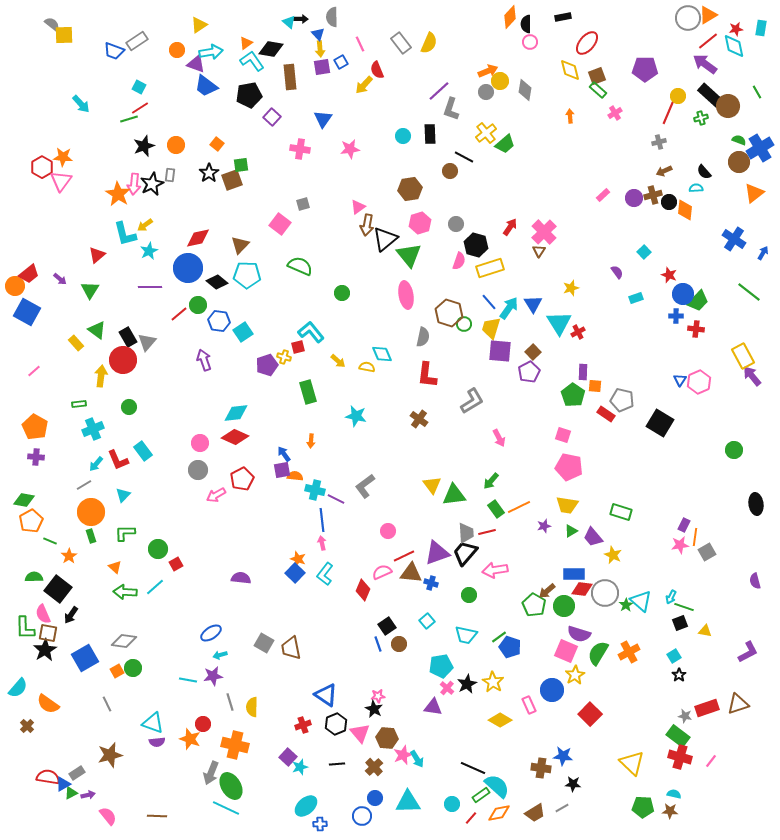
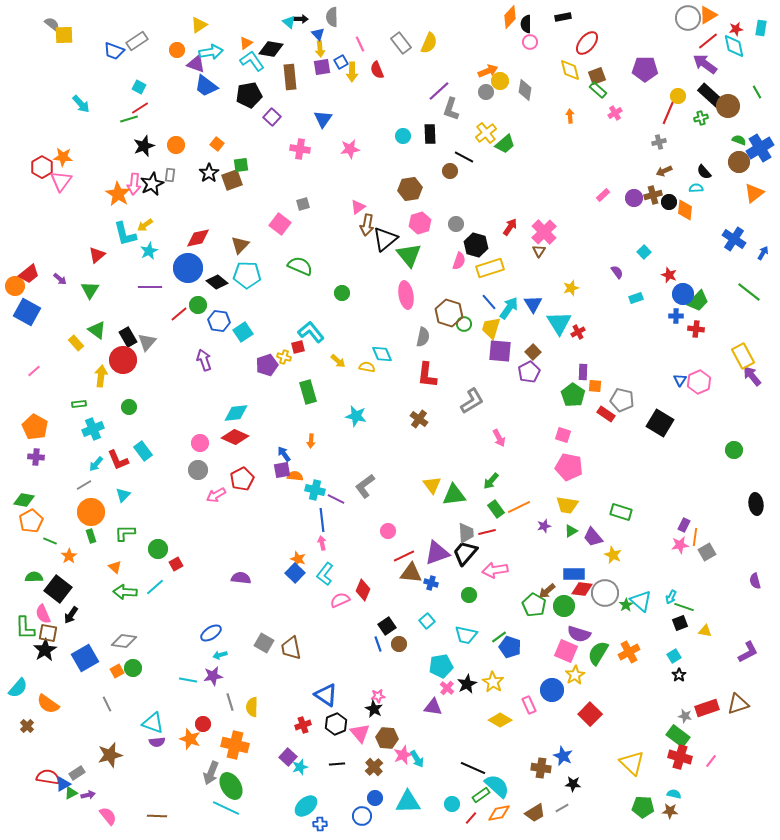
yellow arrow at (364, 85): moved 12 px left, 13 px up; rotated 42 degrees counterclockwise
pink semicircle at (382, 572): moved 42 px left, 28 px down
blue star at (563, 756): rotated 18 degrees clockwise
